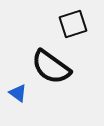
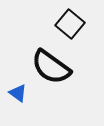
black square: moved 3 px left; rotated 32 degrees counterclockwise
